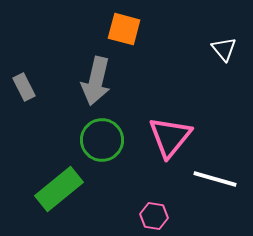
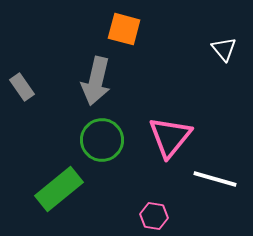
gray rectangle: moved 2 px left; rotated 8 degrees counterclockwise
